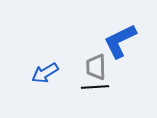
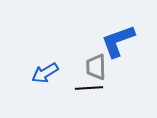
blue L-shape: moved 2 px left; rotated 6 degrees clockwise
black line: moved 6 px left, 1 px down
